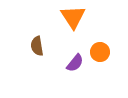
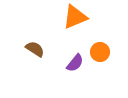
orange triangle: moved 2 px right; rotated 40 degrees clockwise
brown semicircle: moved 2 px left, 3 px down; rotated 132 degrees clockwise
